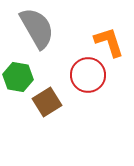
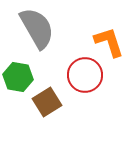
red circle: moved 3 px left
